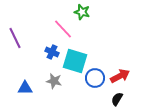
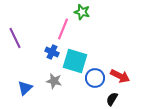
pink line: rotated 65 degrees clockwise
red arrow: rotated 54 degrees clockwise
blue triangle: rotated 42 degrees counterclockwise
black semicircle: moved 5 px left
